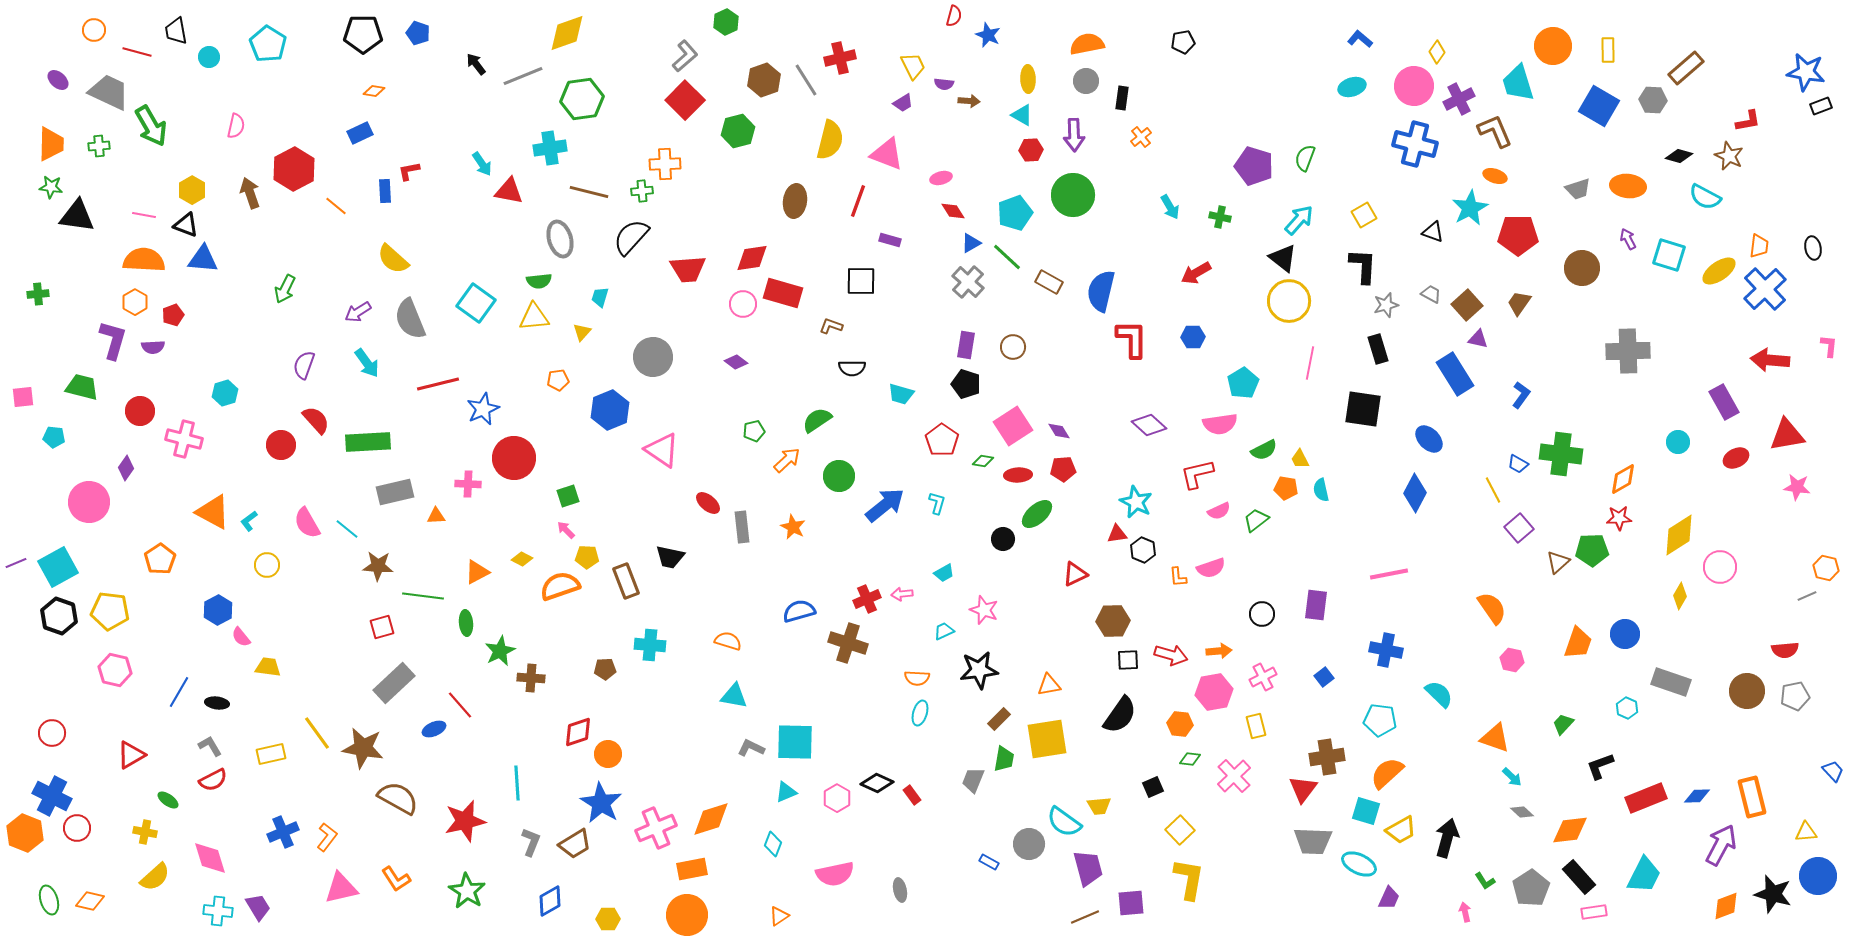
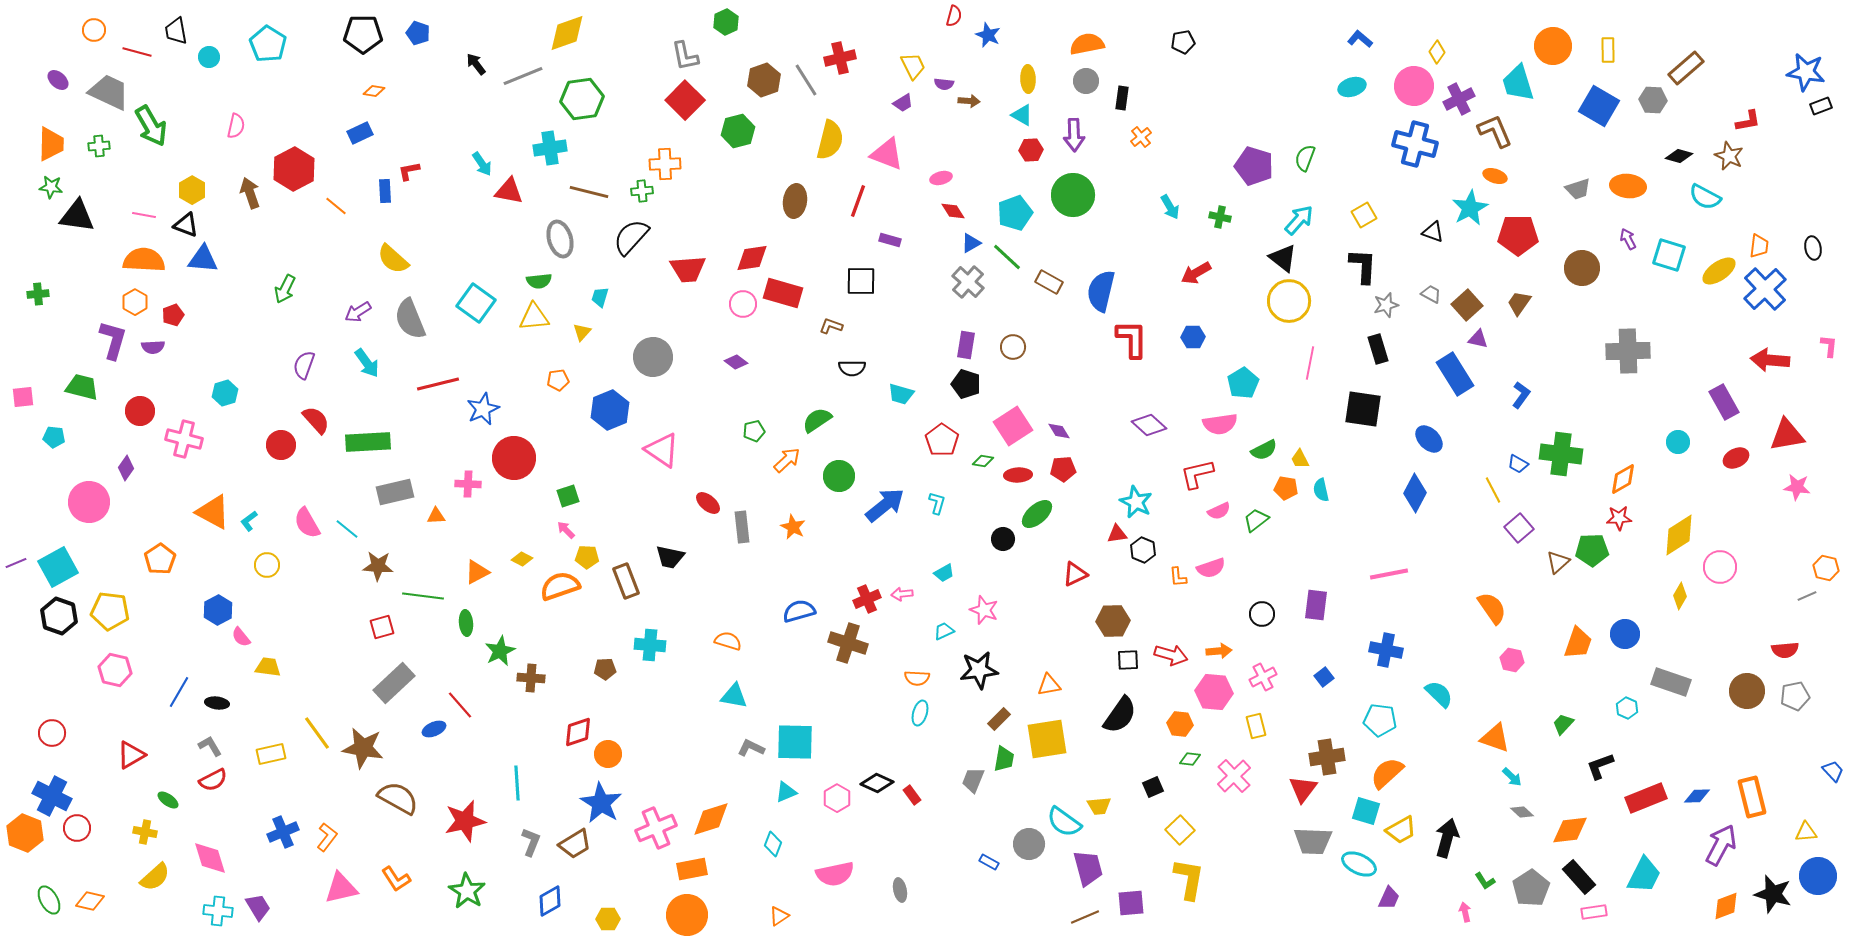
gray L-shape at (685, 56): rotated 120 degrees clockwise
pink hexagon at (1214, 692): rotated 15 degrees clockwise
green ellipse at (49, 900): rotated 12 degrees counterclockwise
